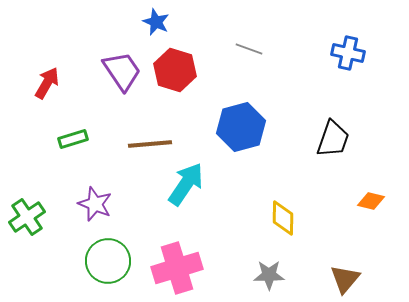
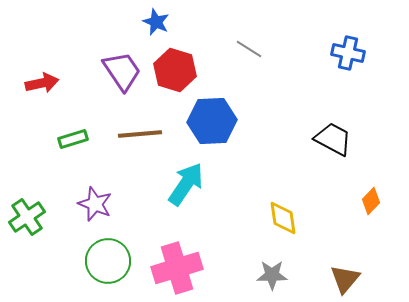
gray line: rotated 12 degrees clockwise
red arrow: moved 5 px left; rotated 48 degrees clockwise
blue hexagon: moved 29 px left, 6 px up; rotated 12 degrees clockwise
black trapezoid: rotated 81 degrees counterclockwise
brown line: moved 10 px left, 10 px up
orange diamond: rotated 60 degrees counterclockwise
yellow diamond: rotated 9 degrees counterclockwise
gray star: moved 3 px right
